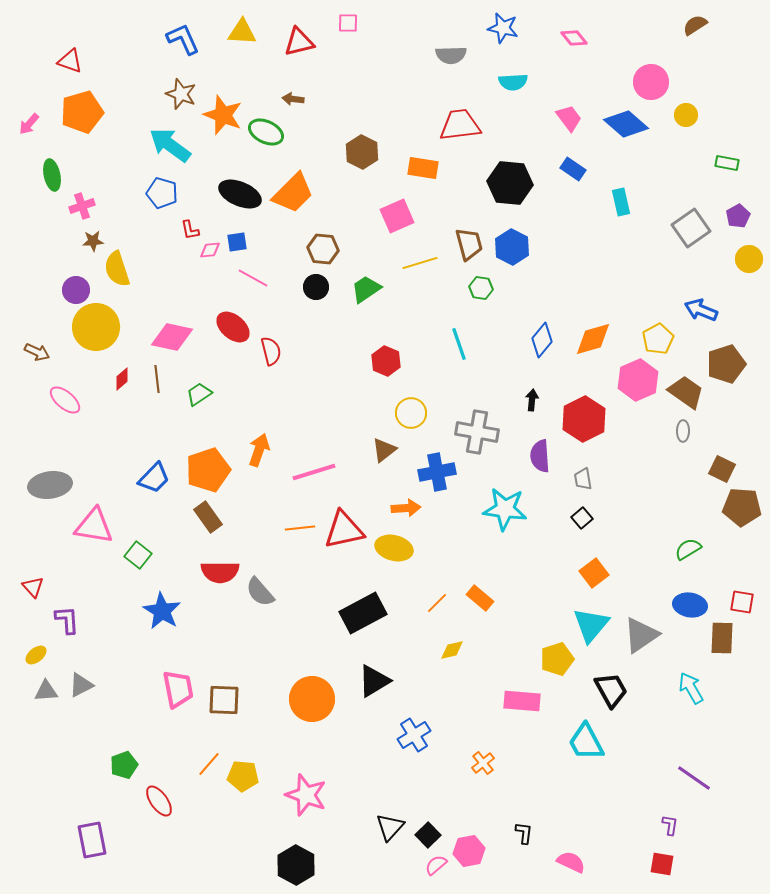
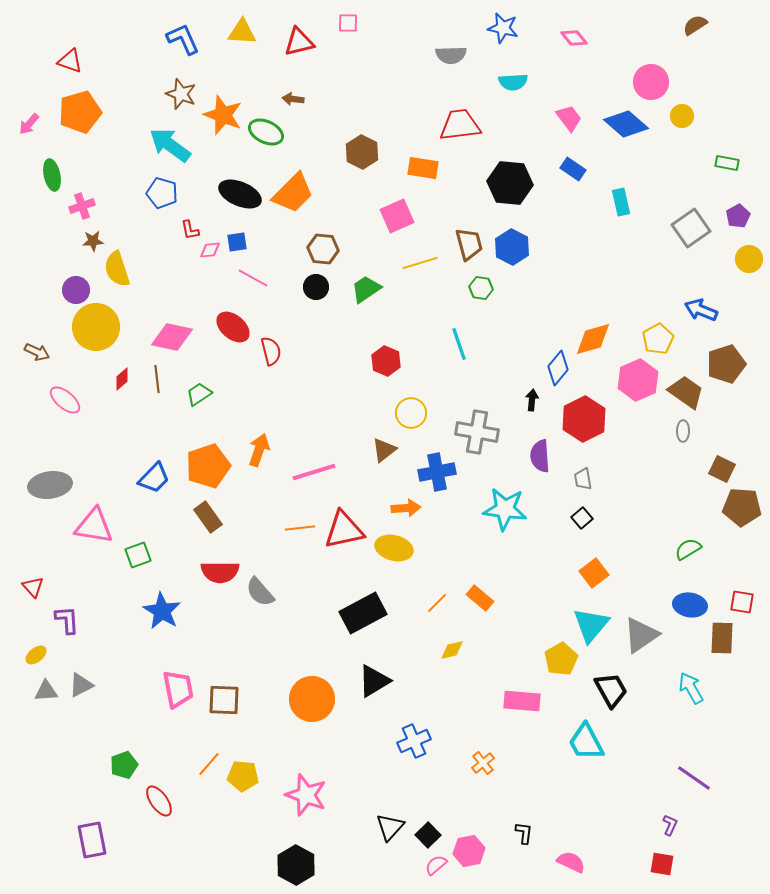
orange pentagon at (82, 112): moved 2 px left
yellow circle at (686, 115): moved 4 px left, 1 px down
blue diamond at (542, 340): moved 16 px right, 28 px down
orange pentagon at (208, 470): moved 4 px up
green square at (138, 555): rotated 32 degrees clockwise
yellow pentagon at (557, 659): moved 4 px right; rotated 12 degrees counterclockwise
blue cross at (414, 735): moved 6 px down; rotated 8 degrees clockwise
purple L-shape at (670, 825): rotated 15 degrees clockwise
